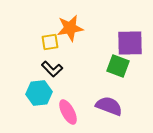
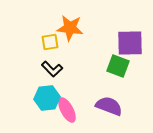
orange star: rotated 16 degrees clockwise
cyan hexagon: moved 8 px right, 5 px down
pink ellipse: moved 1 px left, 2 px up
